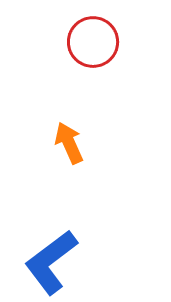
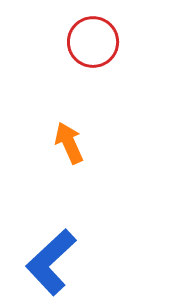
blue L-shape: rotated 6 degrees counterclockwise
